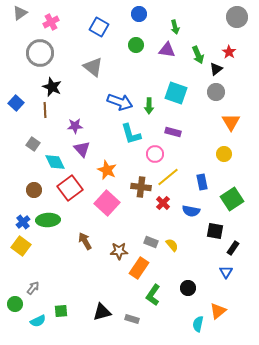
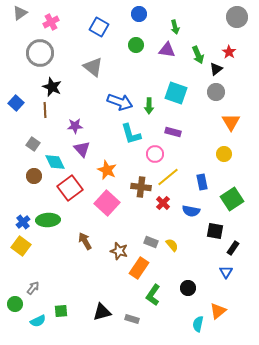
brown circle at (34, 190): moved 14 px up
brown star at (119, 251): rotated 18 degrees clockwise
